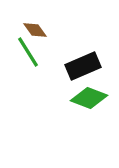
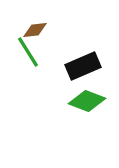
brown diamond: rotated 60 degrees counterclockwise
green diamond: moved 2 px left, 3 px down
